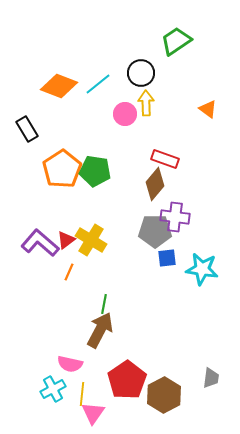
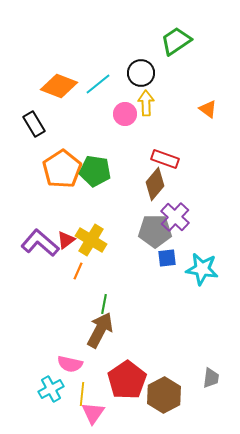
black rectangle: moved 7 px right, 5 px up
purple cross: rotated 36 degrees clockwise
orange line: moved 9 px right, 1 px up
cyan cross: moved 2 px left
